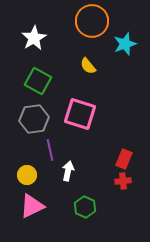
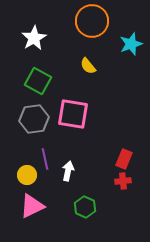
cyan star: moved 6 px right
pink square: moved 7 px left; rotated 8 degrees counterclockwise
purple line: moved 5 px left, 9 px down
